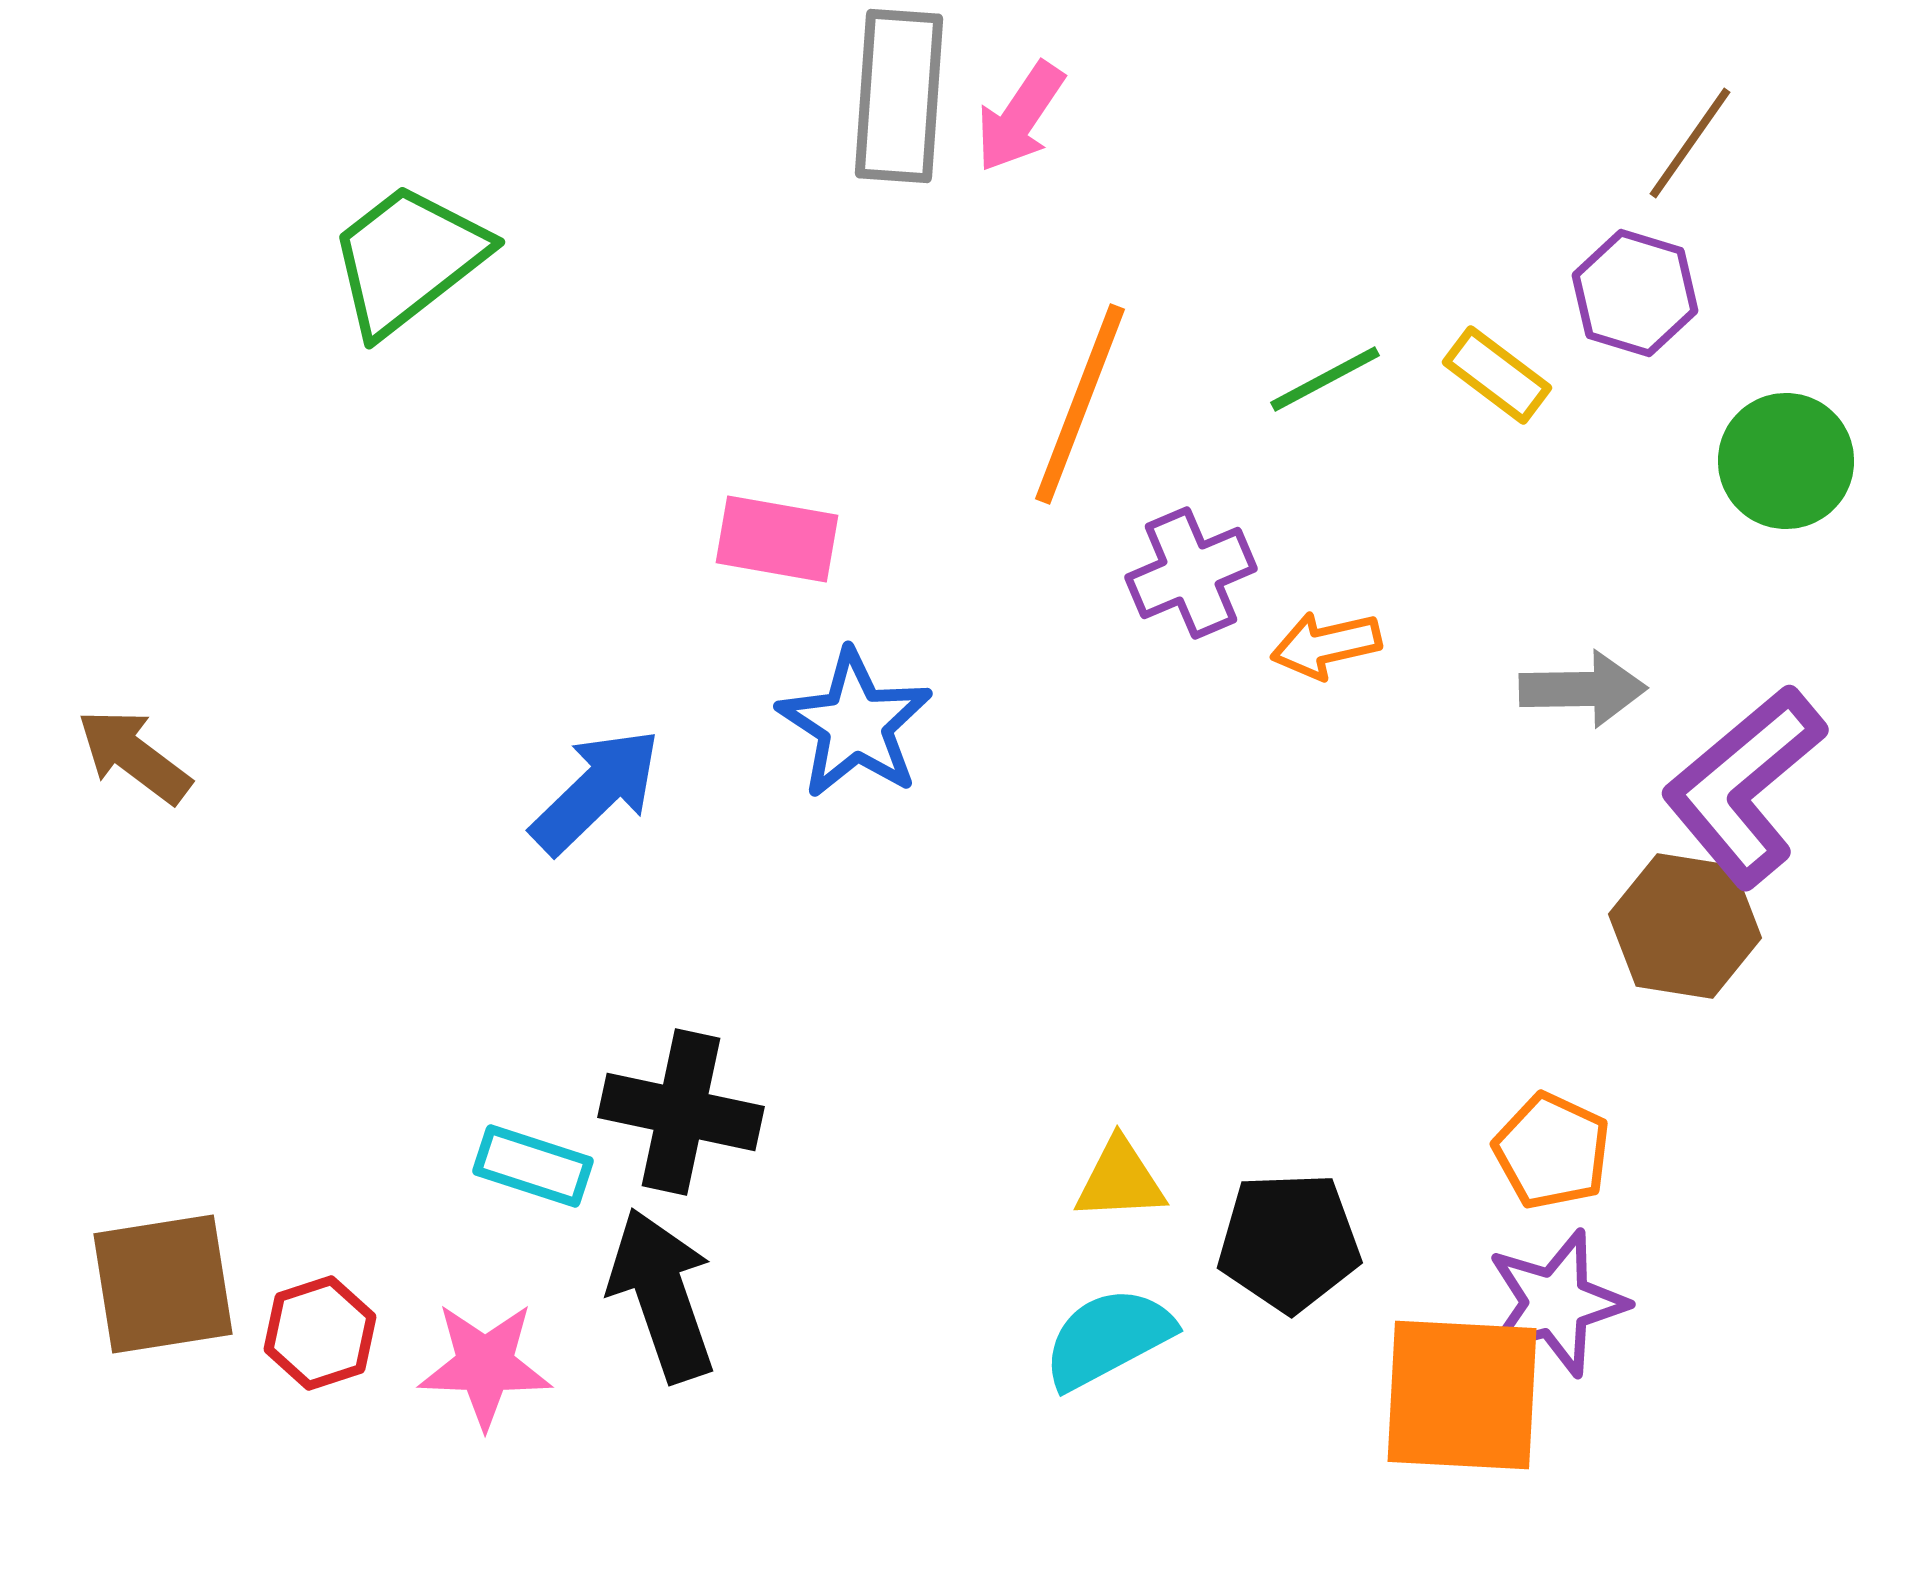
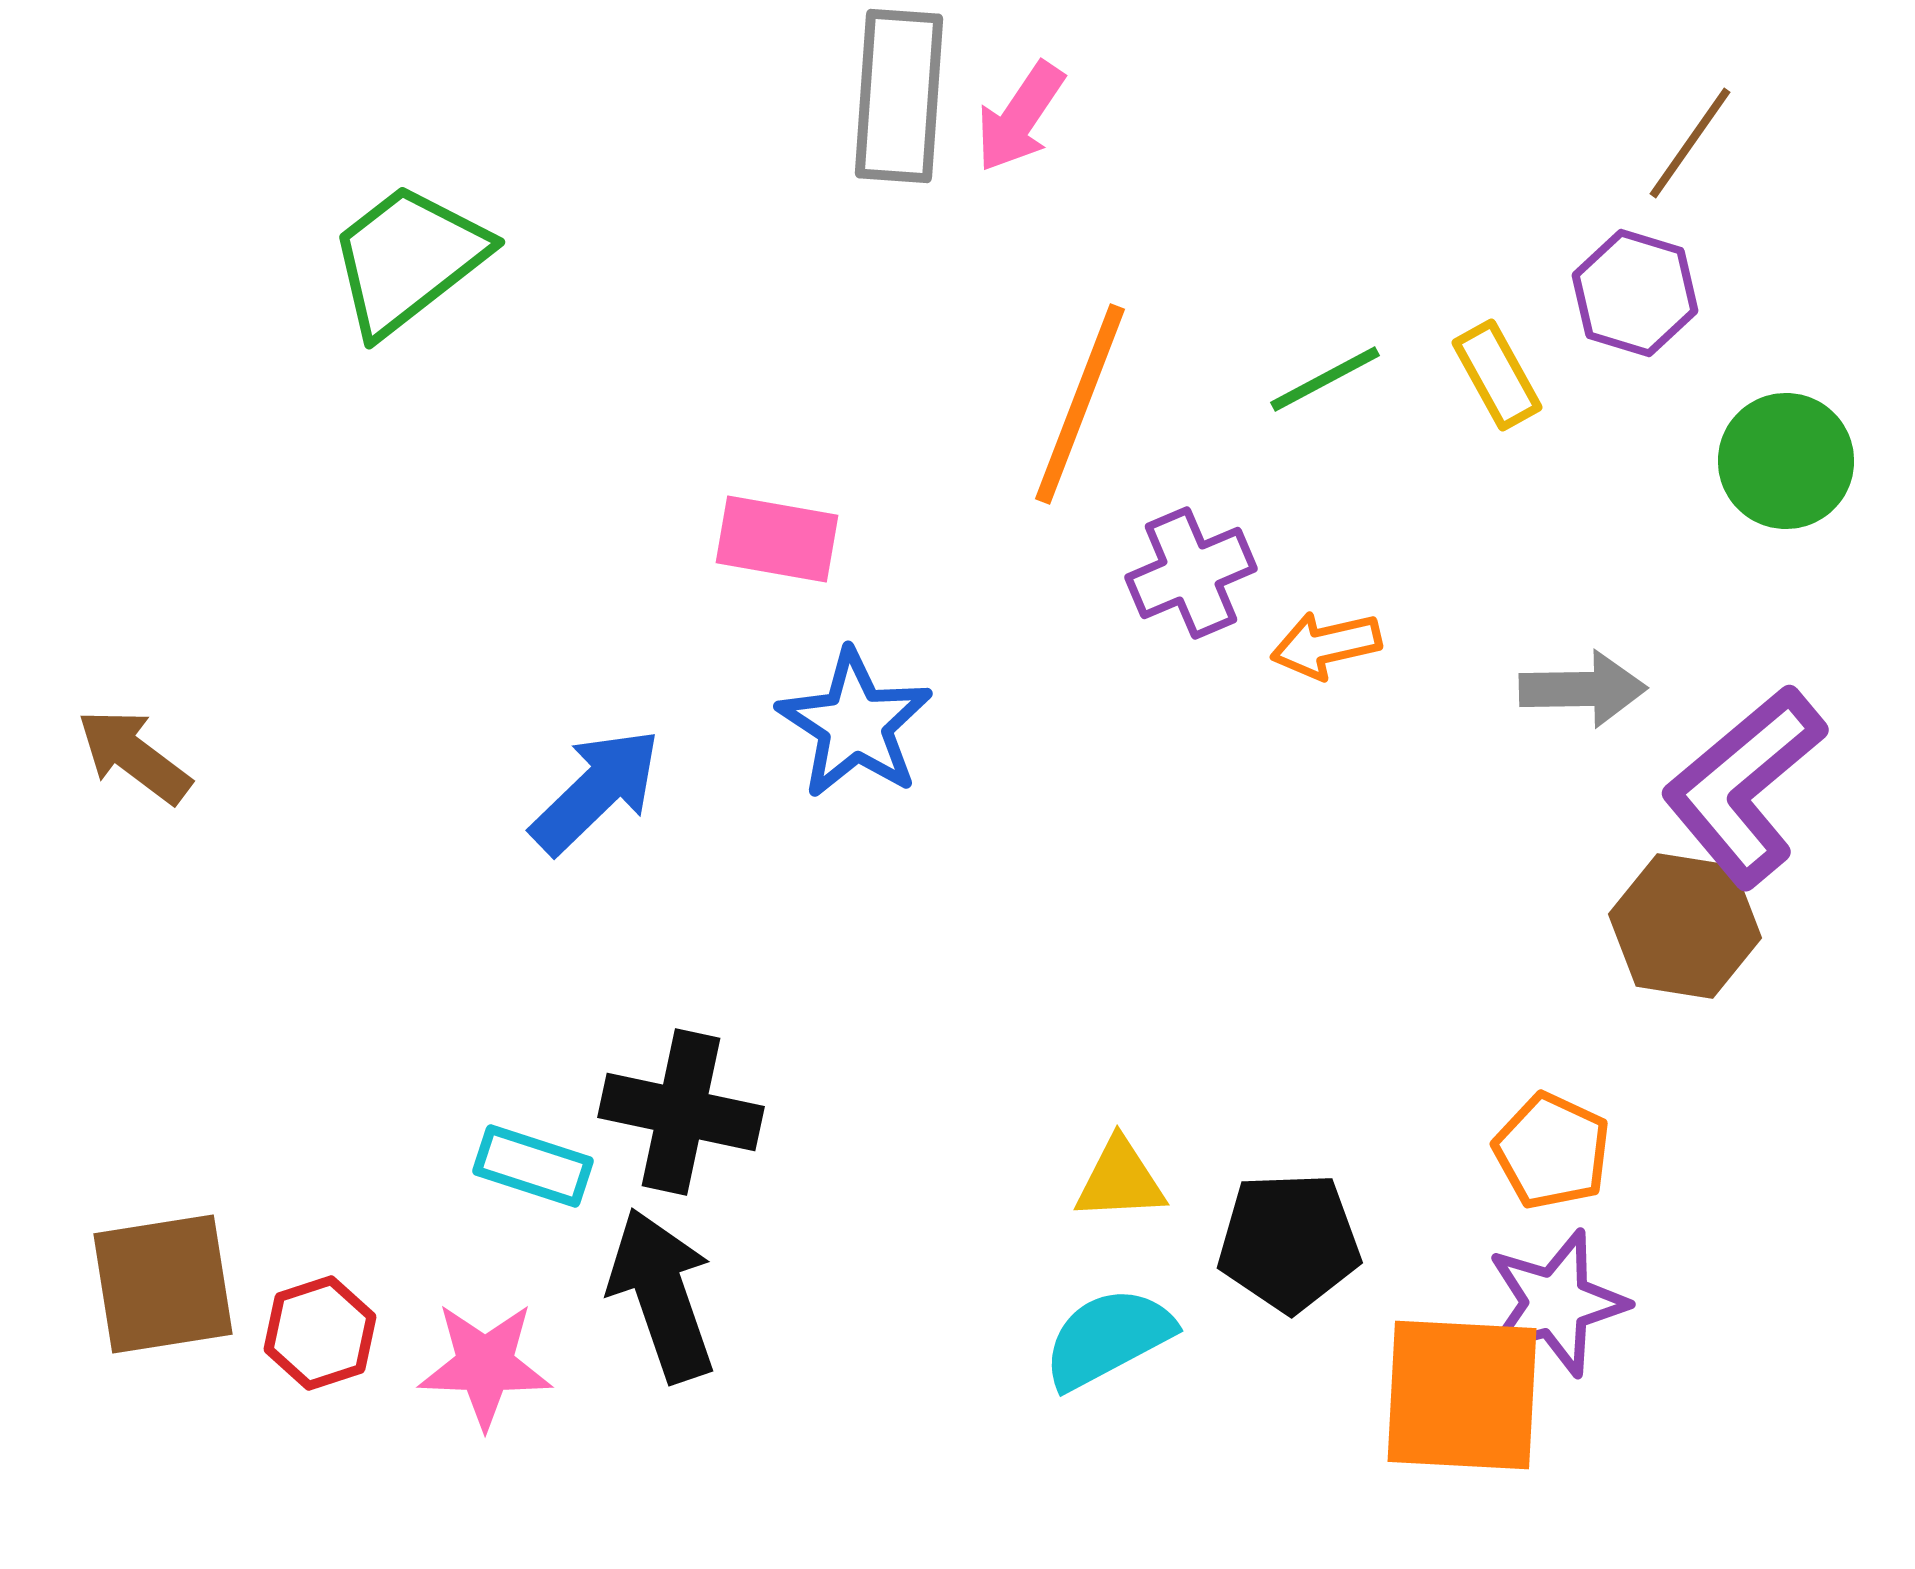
yellow rectangle: rotated 24 degrees clockwise
